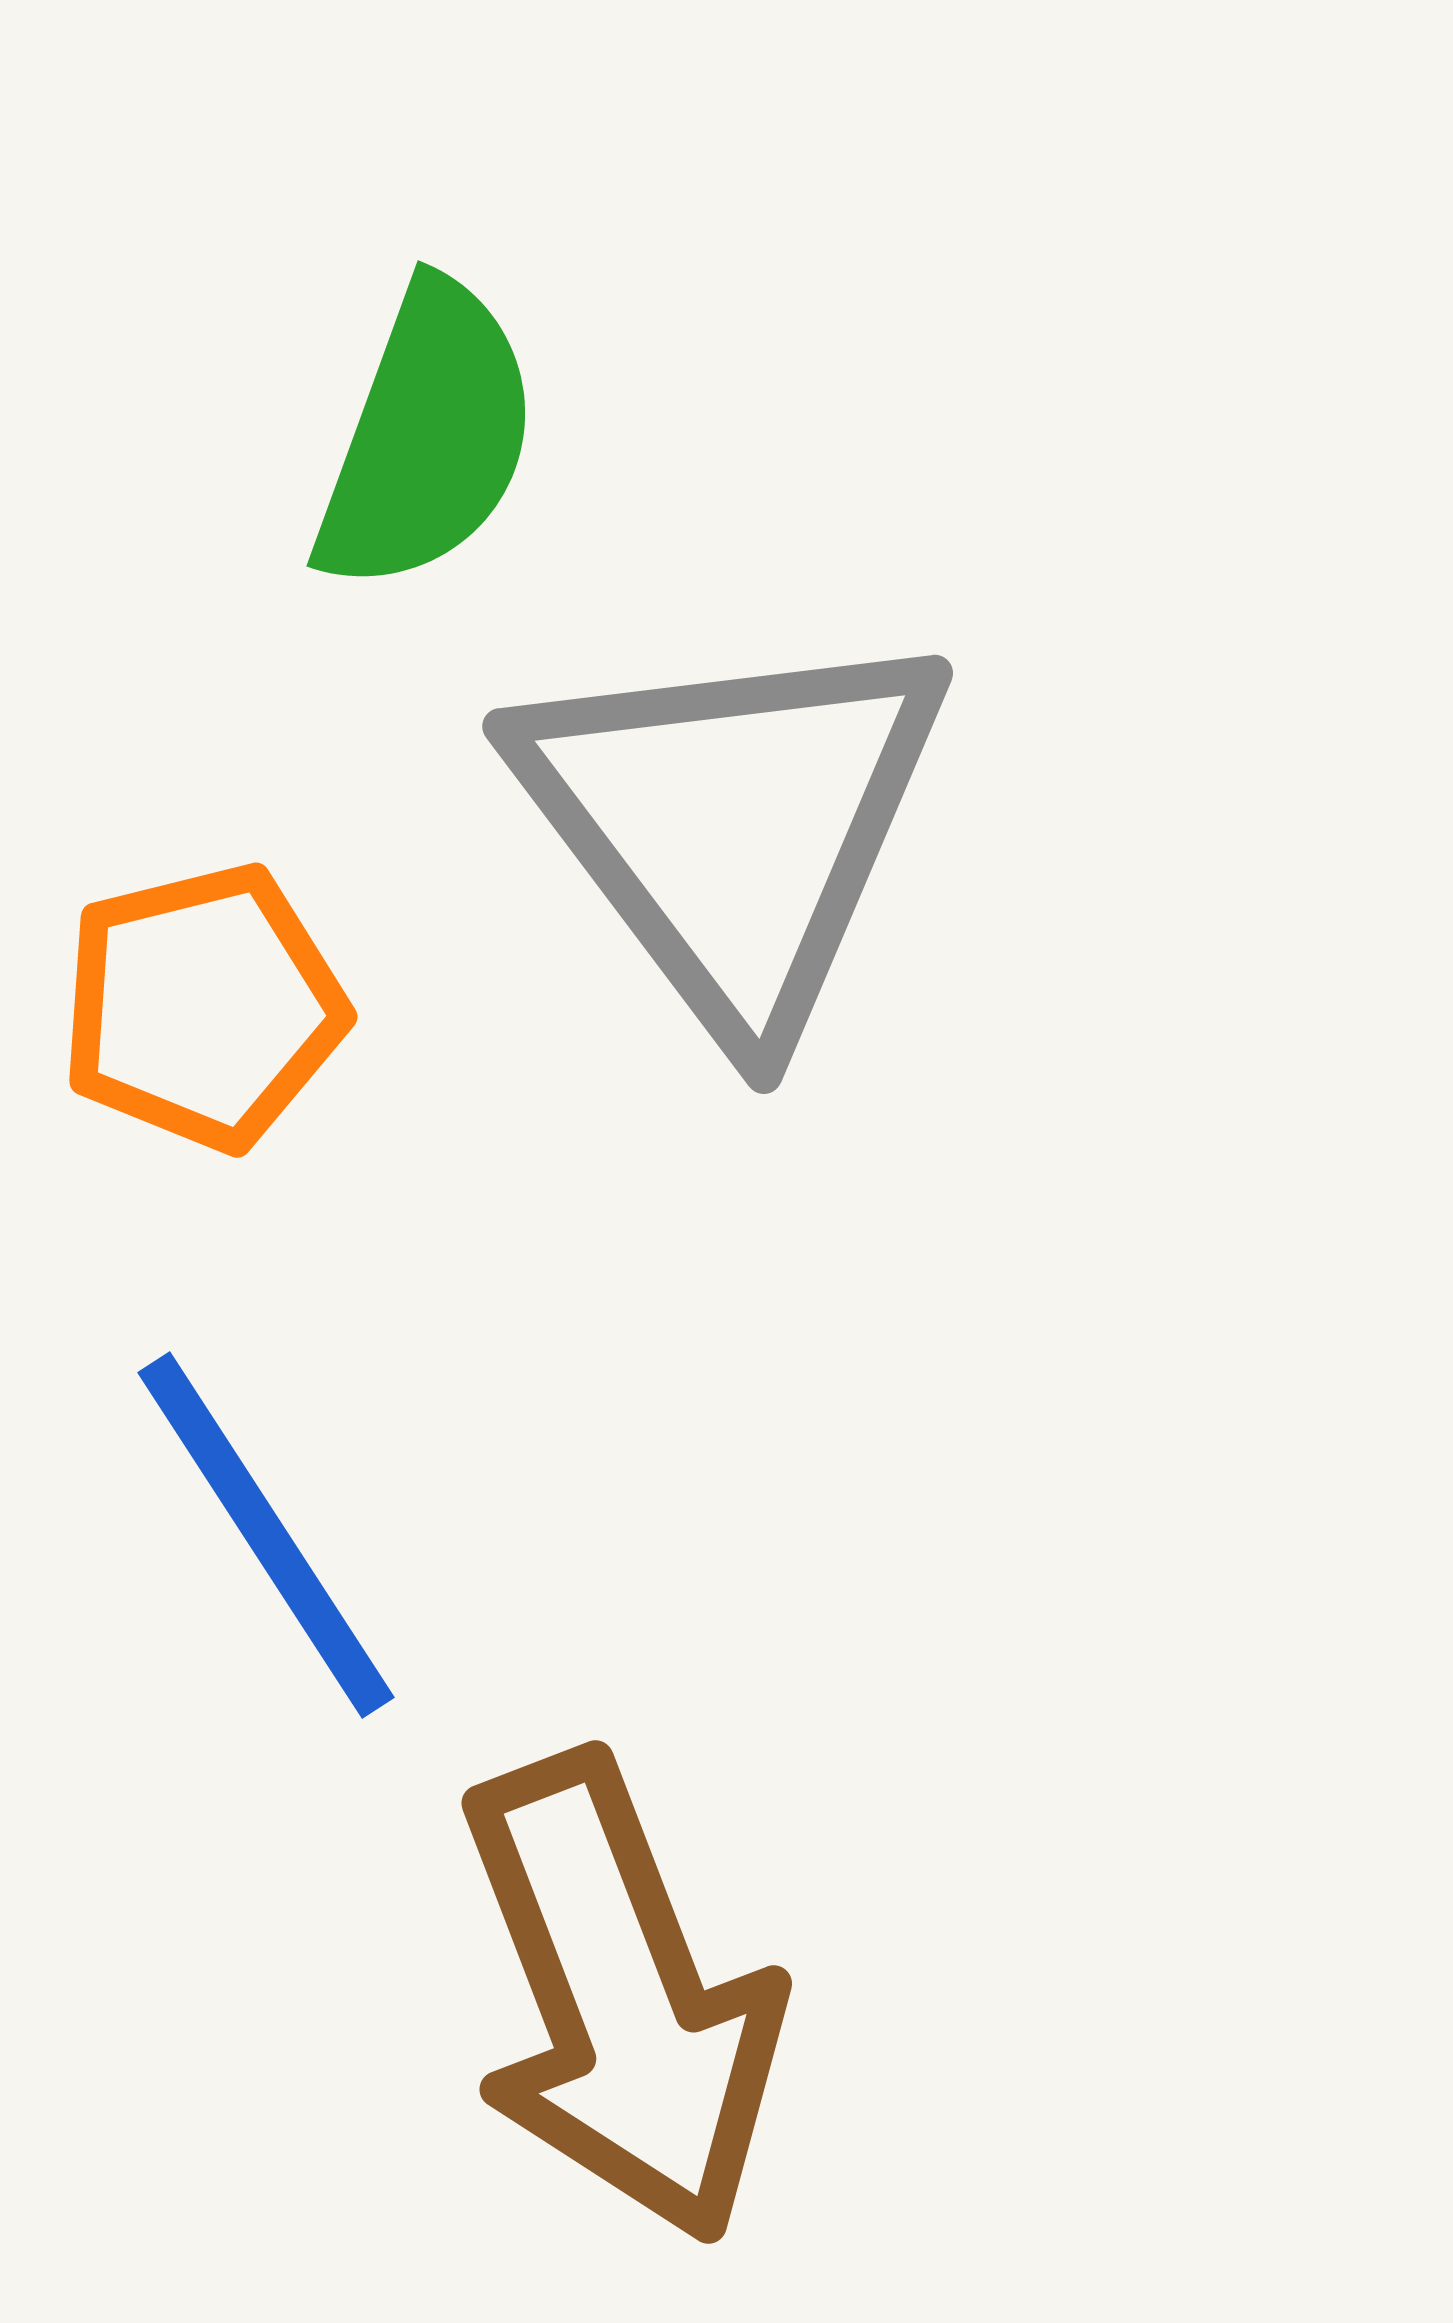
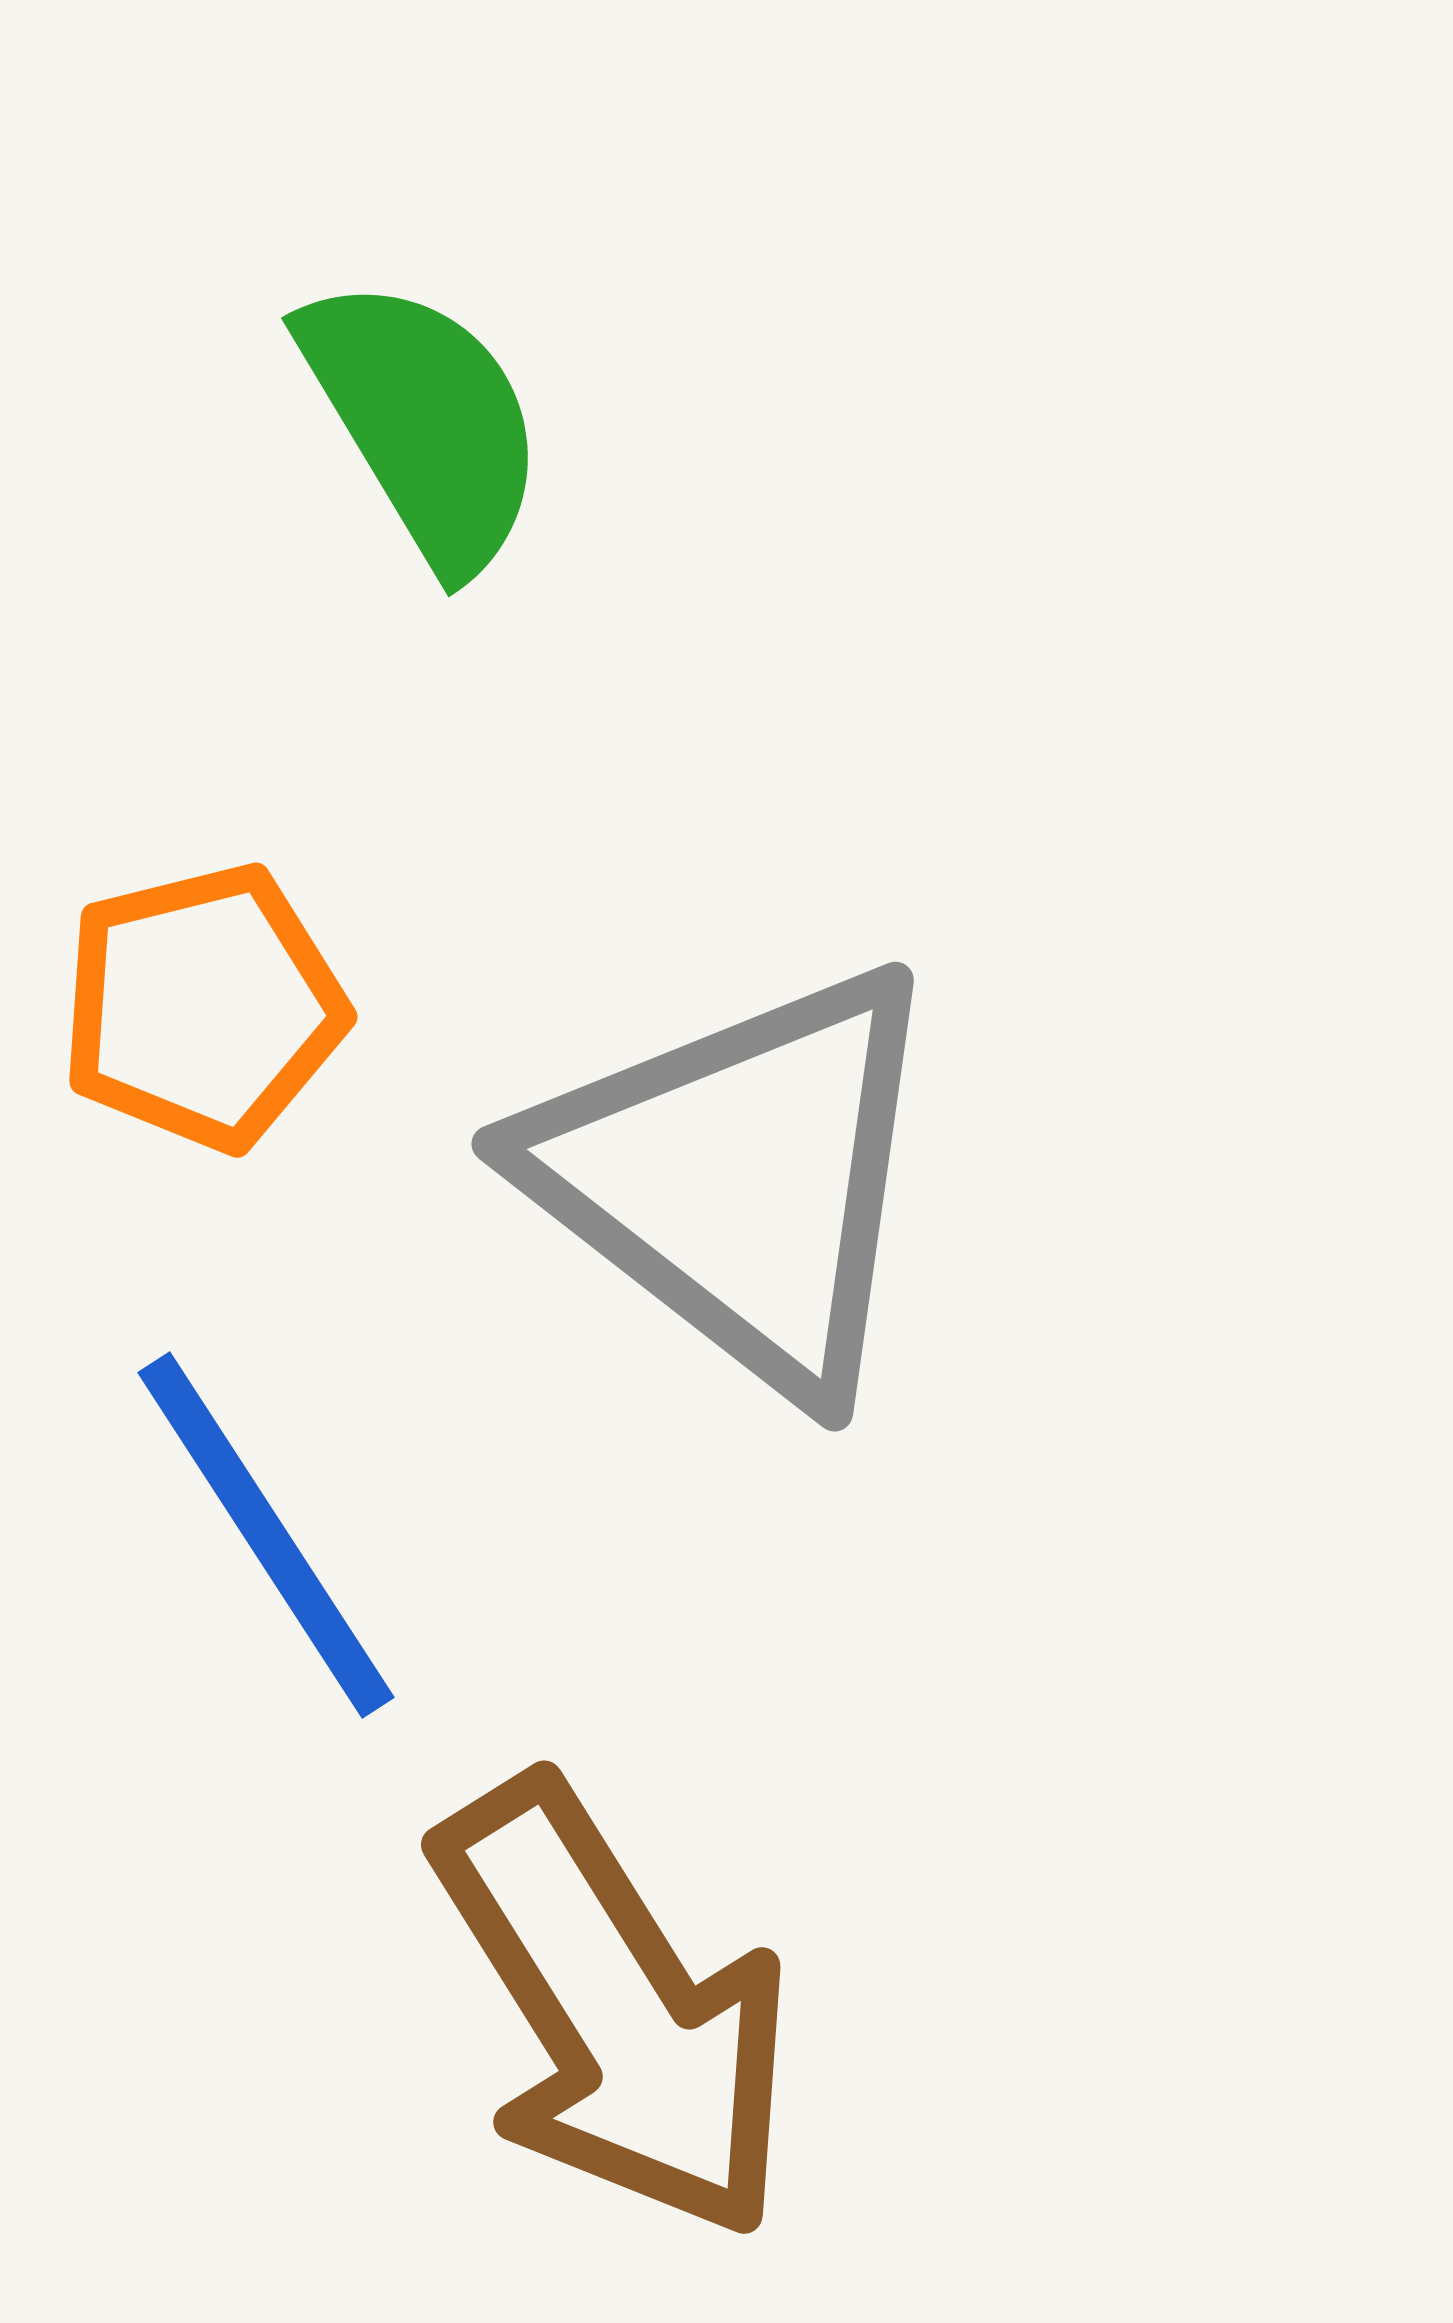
green semicircle: moved 3 px left, 15 px up; rotated 51 degrees counterclockwise
gray triangle: moved 7 px right, 354 px down; rotated 15 degrees counterclockwise
brown arrow: moved 6 px left, 11 px down; rotated 11 degrees counterclockwise
